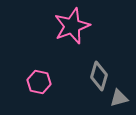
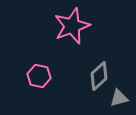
gray diamond: rotated 32 degrees clockwise
pink hexagon: moved 6 px up
